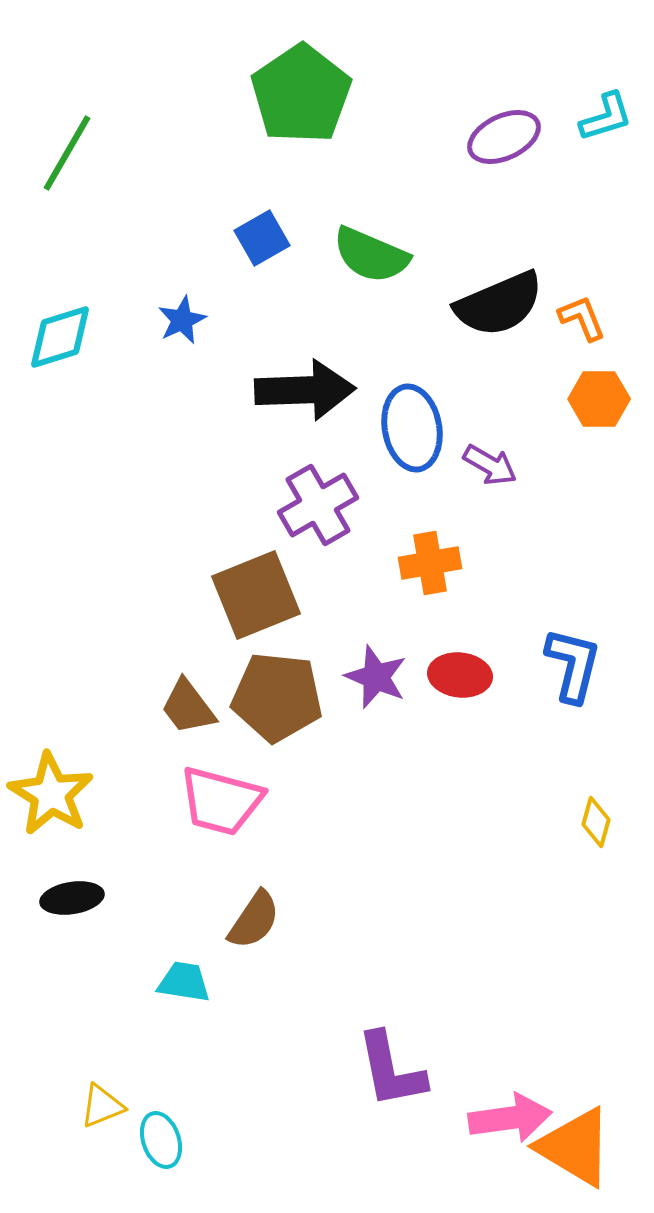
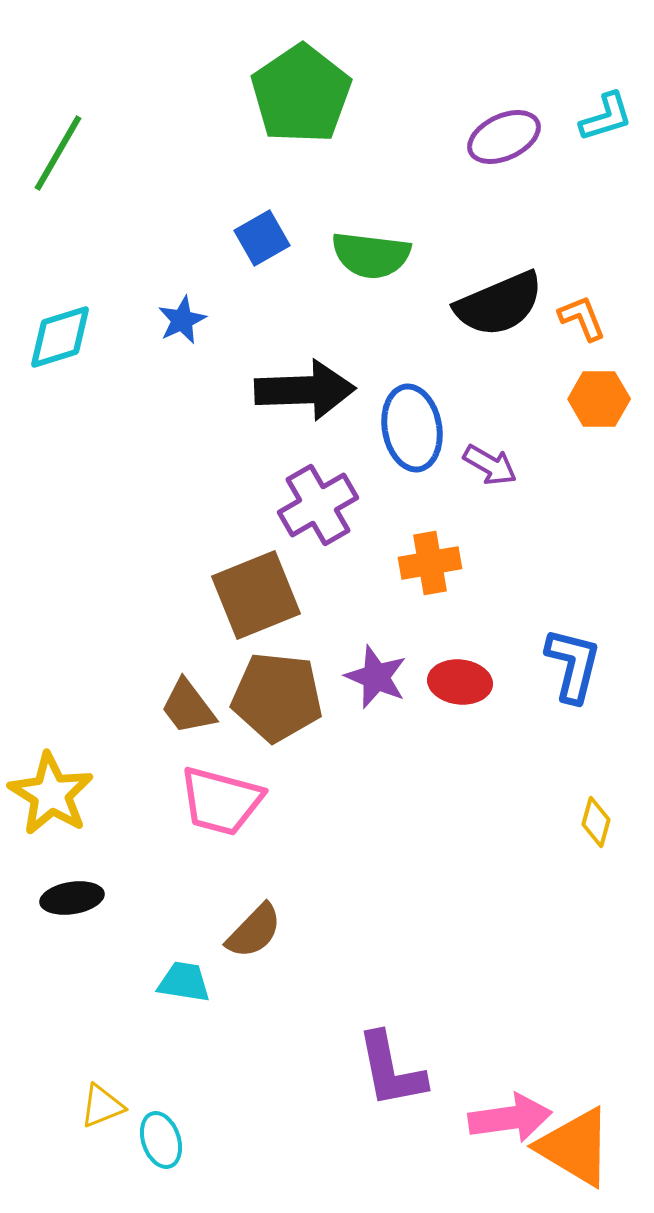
green line: moved 9 px left
green semicircle: rotated 16 degrees counterclockwise
red ellipse: moved 7 px down
brown semicircle: moved 11 px down; rotated 10 degrees clockwise
